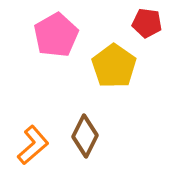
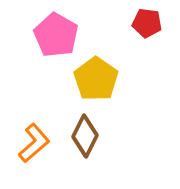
pink pentagon: rotated 12 degrees counterclockwise
yellow pentagon: moved 18 px left, 13 px down
orange L-shape: moved 1 px right, 2 px up
